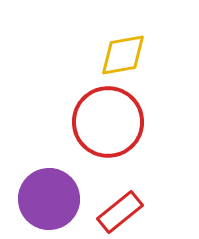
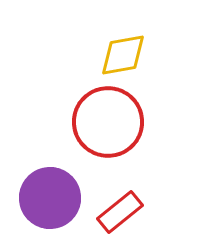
purple circle: moved 1 px right, 1 px up
